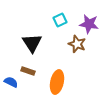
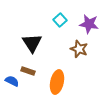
cyan square: rotated 16 degrees counterclockwise
brown star: moved 2 px right, 5 px down
blue semicircle: moved 1 px right, 1 px up
